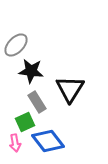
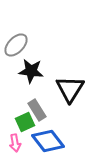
gray rectangle: moved 8 px down
